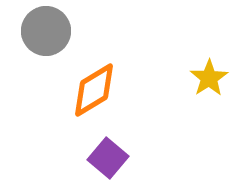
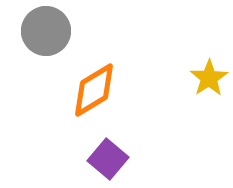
purple square: moved 1 px down
